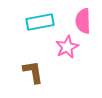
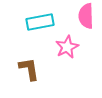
pink semicircle: moved 3 px right, 5 px up
brown L-shape: moved 4 px left, 3 px up
